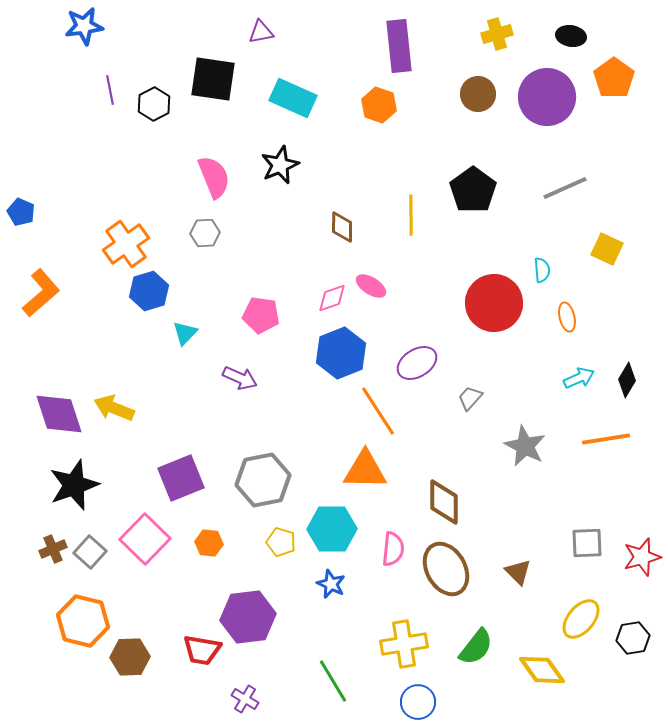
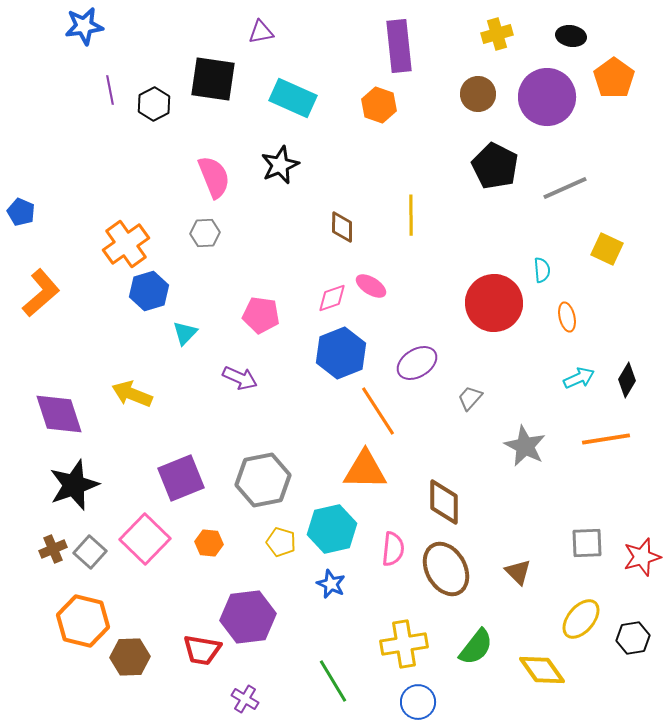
black pentagon at (473, 190): moved 22 px right, 24 px up; rotated 9 degrees counterclockwise
yellow arrow at (114, 408): moved 18 px right, 14 px up
cyan hexagon at (332, 529): rotated 12 degrees counterclockwise
